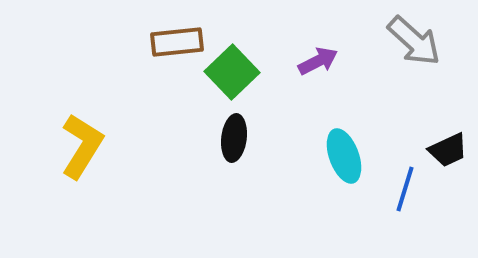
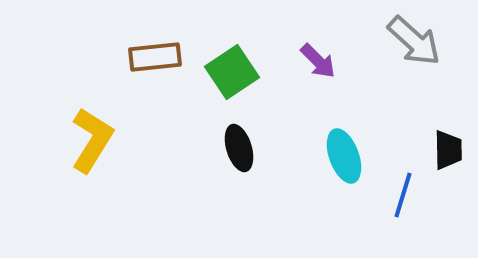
brown rectangle: moved 22 px left, 15 px down
purple arrow: rotated 72 degrees clockwise
green square: rotated 10 degrees clockwise
black ellipse: moved 5 px right, 10 px down; rotated 24 degrees counterclockwise
yellow L-shape: moved 10 px right, 6 px up
black trapezoid: rotated 66 degrees counterclockwise
blue line: moved 2 px left, 6 px down
